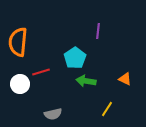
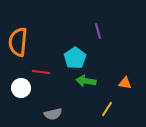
purple line: rotated 21 degrees counterclockwise
red line: rotated 24 degrees clockwise
orange triangle: moved 4 px down; rotated 16 degrees counterclockwise
white circle: moved 1 px right, 4 px down
